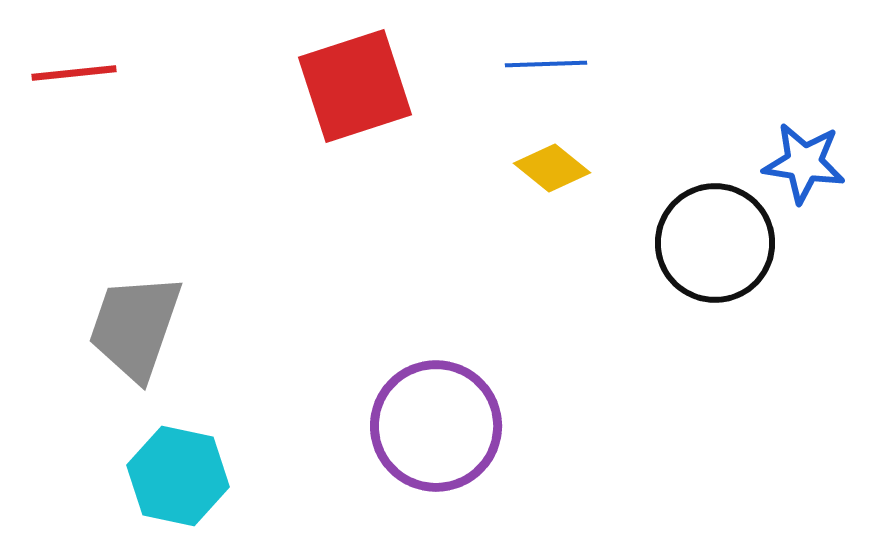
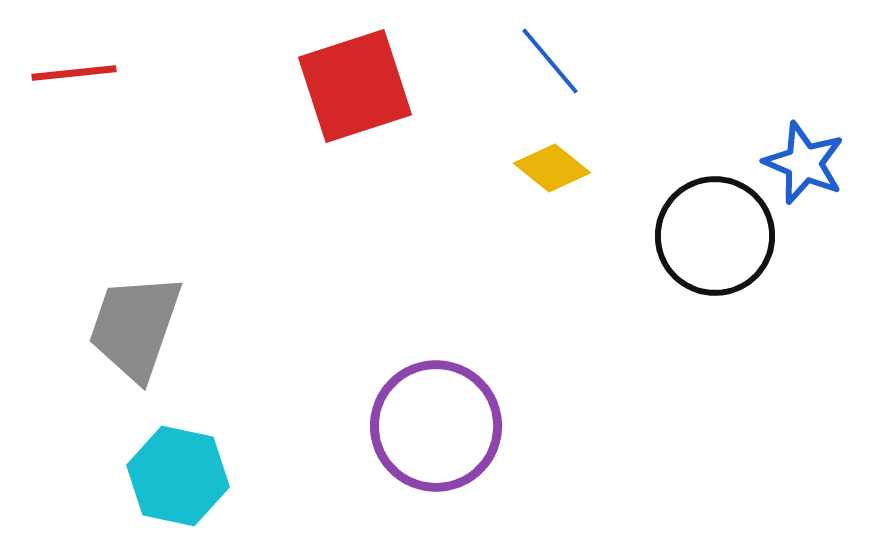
blue line: moved 4 px right, 3 px up; rotated 52 degrees clockwise
blue star: rotated 14 degrees clockwise
black circle: moved 7 px up
